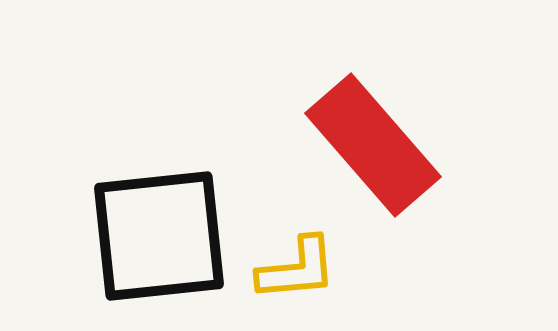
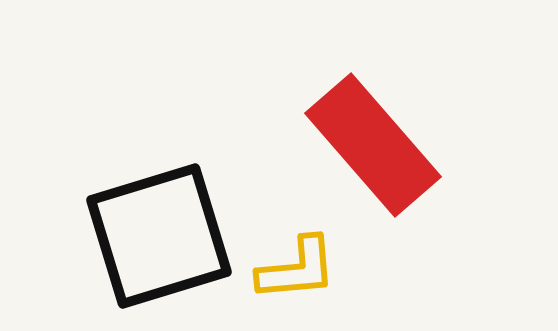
black square: rotated 11 degrees counterclockwise
